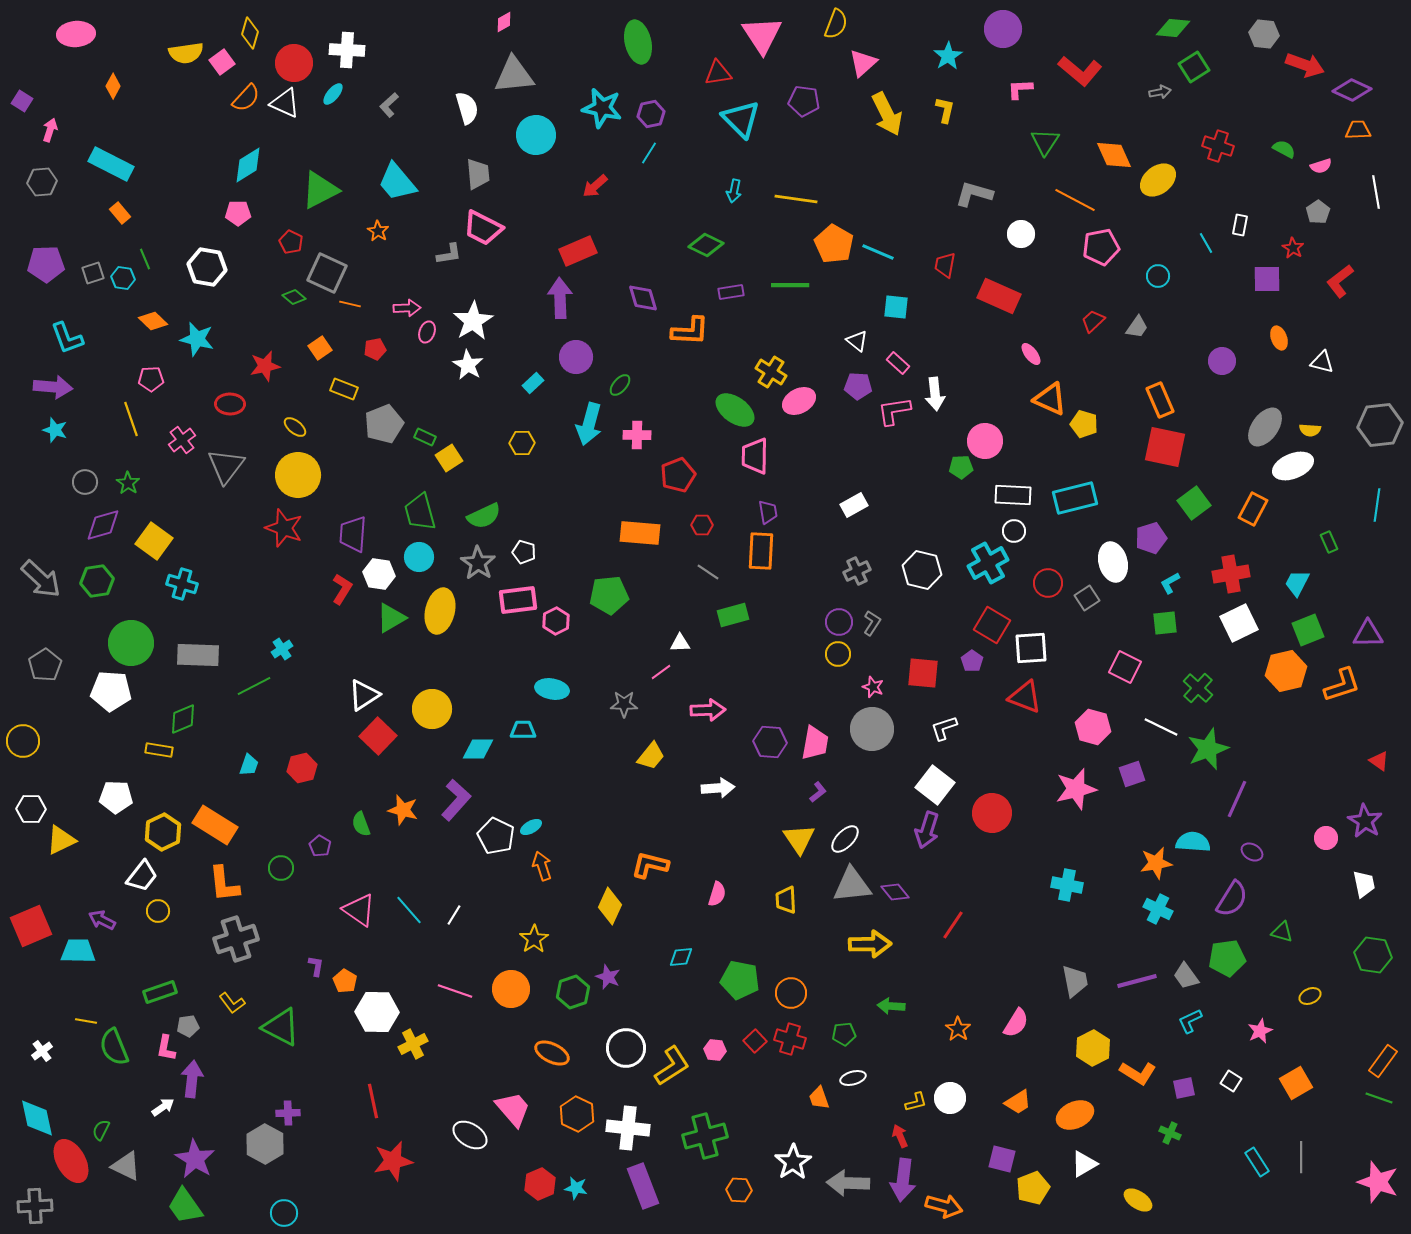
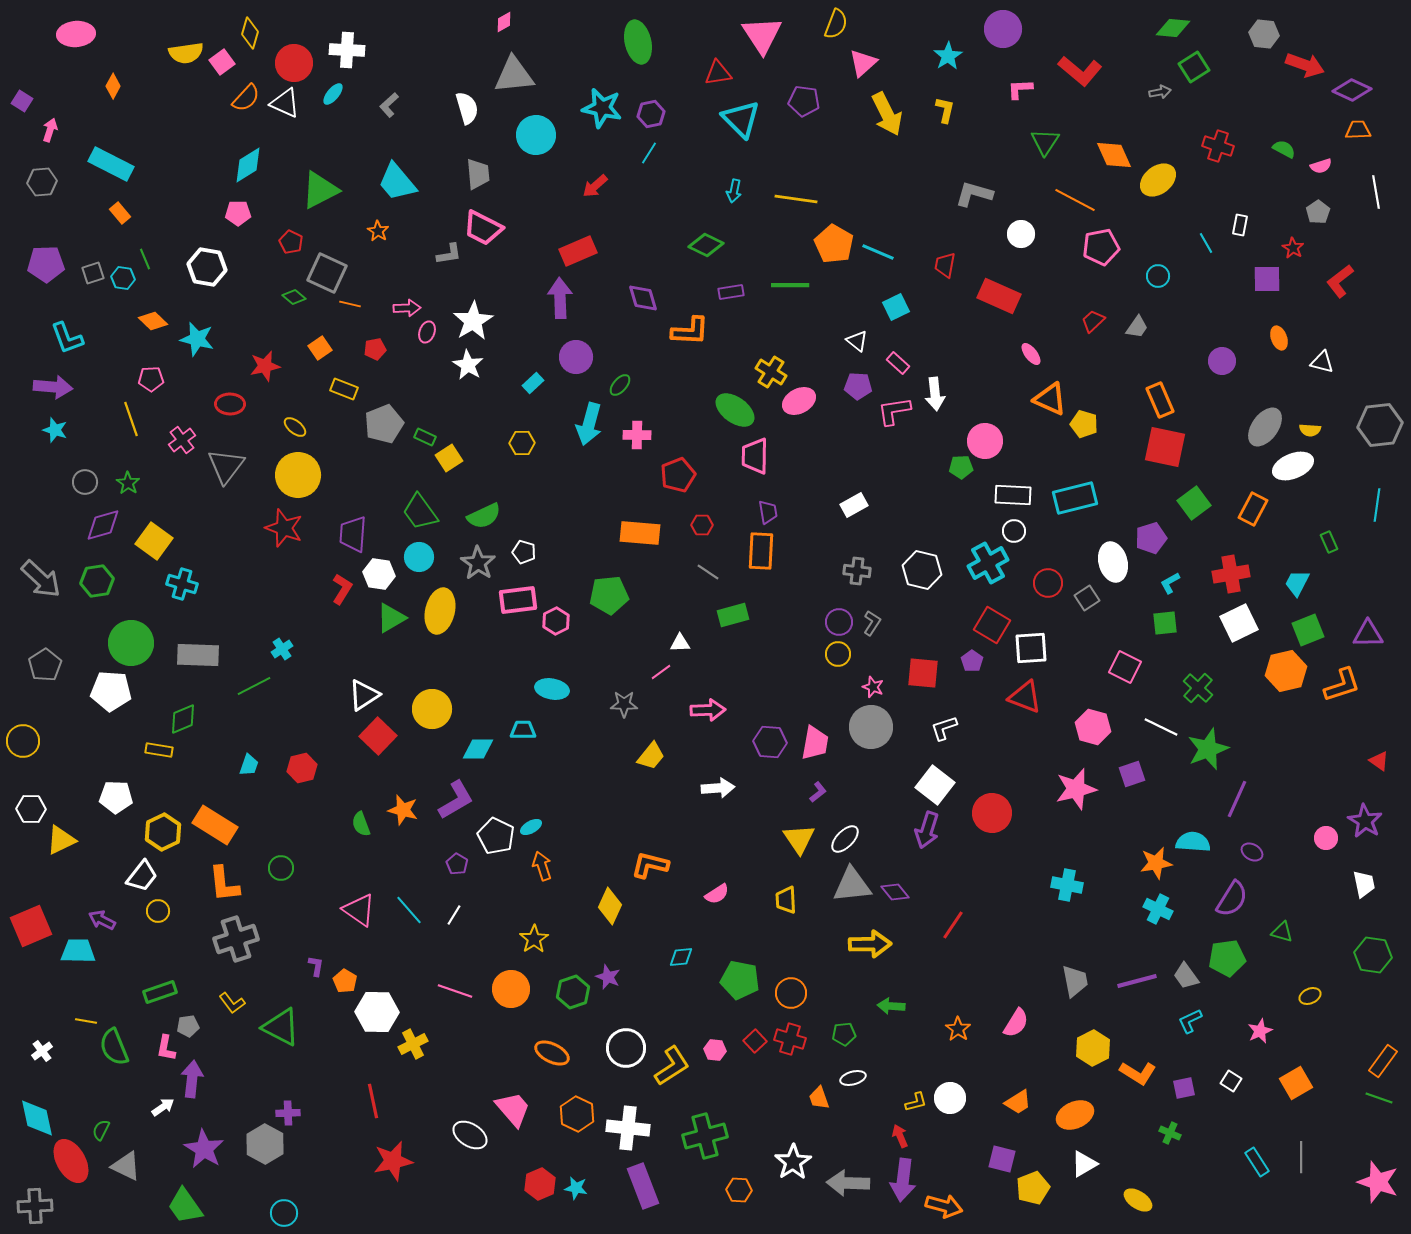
cyan square at (896, 307): rotated 32 degrees counterclockwise
green trapezoid at (420, 512): rotated 21 degrees counterclockwise
gray cross at (857, 571): rotated 32 degrees clockwise
gray circle at (872, 729): moved 1 px left, 2 px up
purple L-shape at (456, 800): rotated 18 degrees clockwise
purple pentagon at (320, 846): moved 137 px right, 18 px down
pink semicircle at (717, 894): rotated 40 degrees clockwise
purple star at (195, 1159): moved 9 px right, 10 px up
